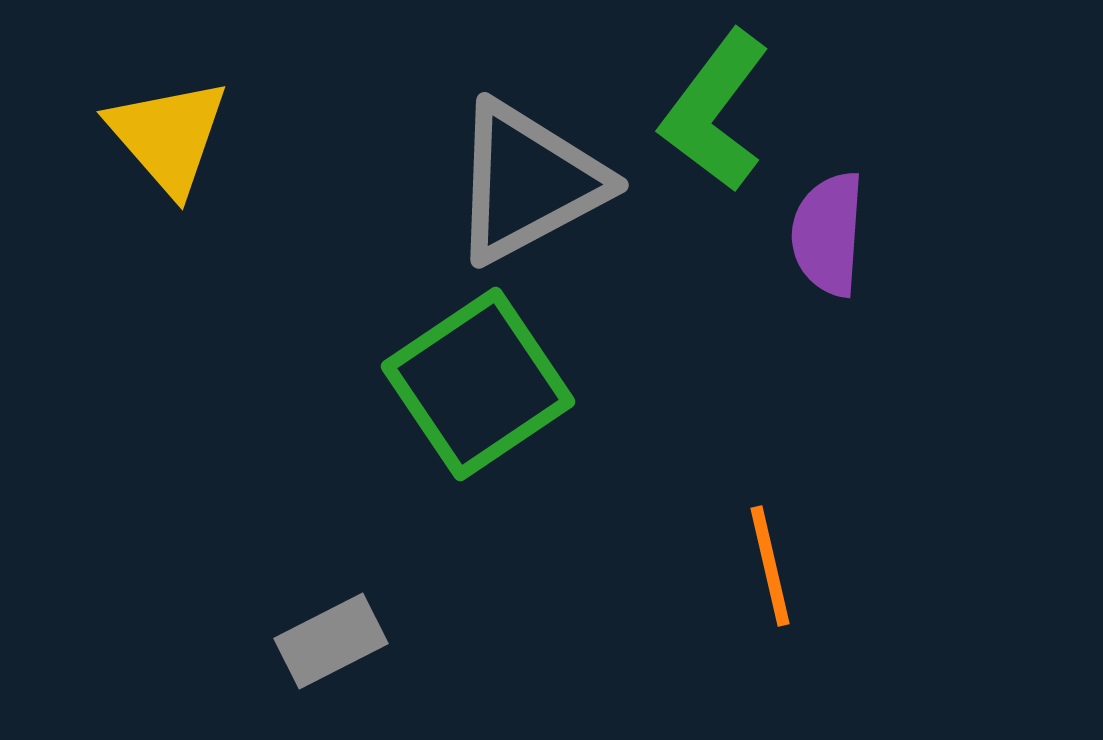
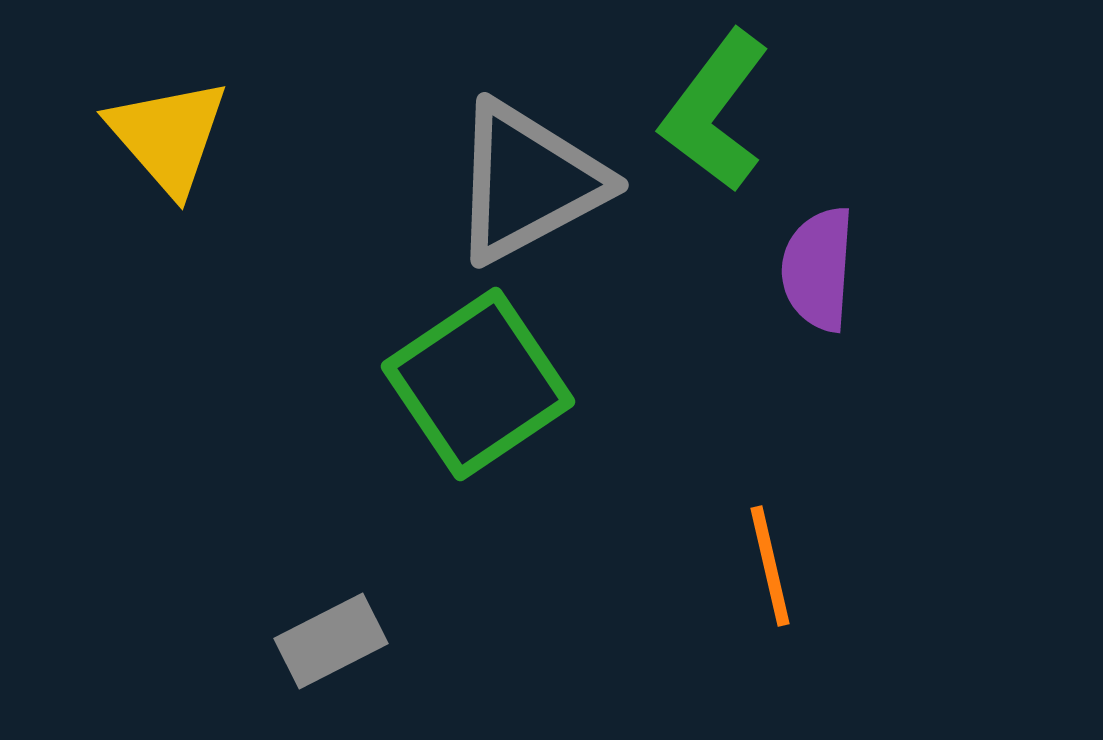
purple semicircle: moved 10 px left, 35 px down
